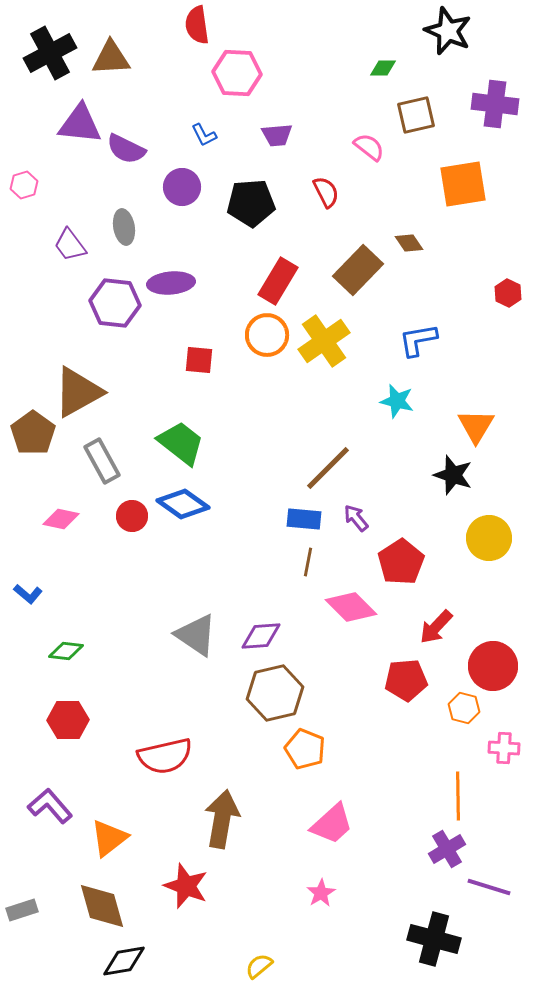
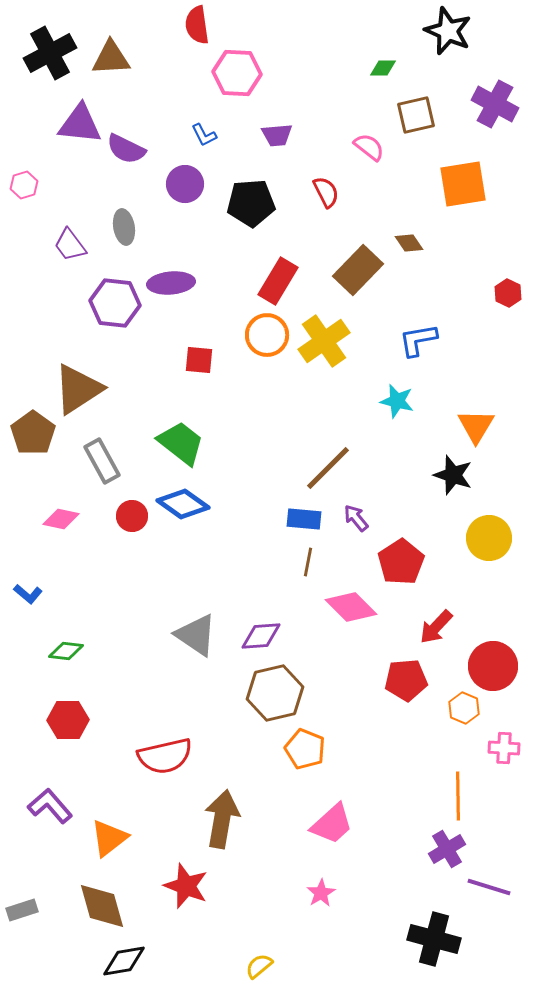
purple cross at (495, 104): rotated 21 degrees clockwise
purple circle at (182, 187): moved 3 px right, 3 px up
brown triangle at (78, 392): moved 3 px up; rotated 4 degrees counterclockwise
orange hexagon at (464, 708): rotated 8 degrees clockwise
